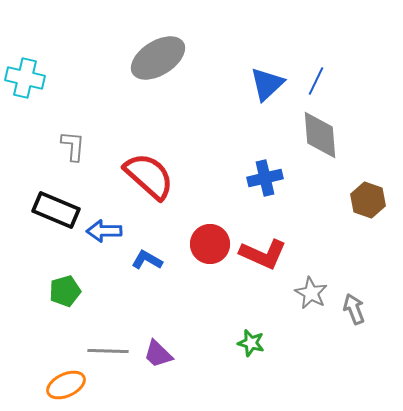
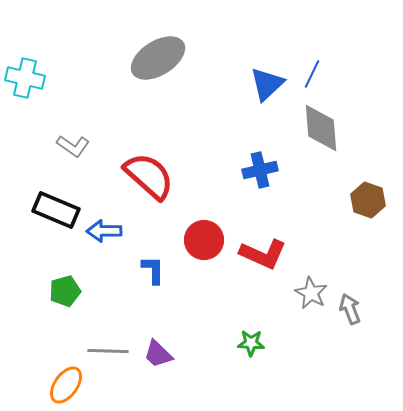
blue line: moved 4 px left, 7 px up
gray diamond: moved 1 px right, 7 px up
gray L-shape: rotated 120 degrees clockwise
blue cross: moved 5 px left, 8 px up
red circle: moved 6 px left, 4 px up
blue L-shape: moved 6 px right, 10 px down; rotated 60 degrees clockwise
gray arrow: moved 4 px left
green star: rotated 12 degrees counterclockwise
orange ellipse: rotated 30 degrees counterclockwise
